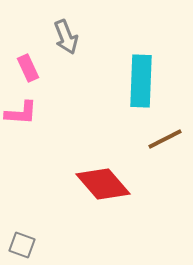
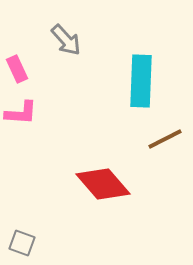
gray arrow: moved 3 px down; rotated 20 degrees counterclockwise
pink rectangle: moved 11 px left, 1 px down
gray square: moved 2 px up
